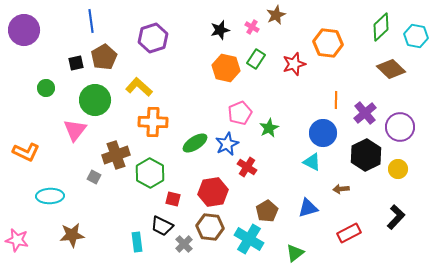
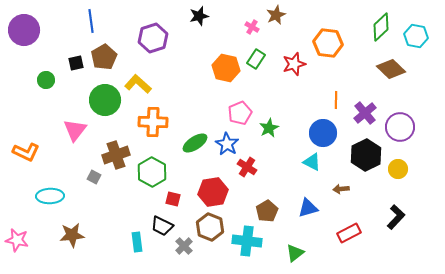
black star at (220, 30): moved 21 px left, 14 px up
yellow L-shape at (139, 87): moved 1 px left, 3 px up
green circle at (46, 88): moved 8 px up
green circle at (95, 100): moved 10 px right
blue star at (227, 144): rotated 15 degrees counterclockwise
green hexagon at (150, 173): moved 2 px right, 1 px up
brown hexagon at (210, 227): rotated 16 degrees clockwise
cyan cross at (249, 239): moved 2 px left, 2 px down; rotated 24 degrees counterclockwise
gray cross at (184, 244): moved 2 px down
